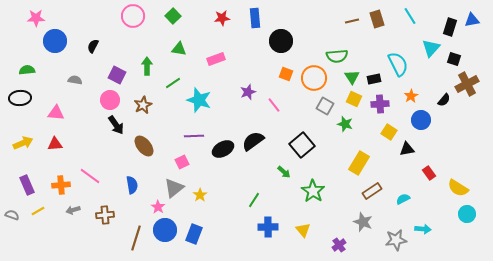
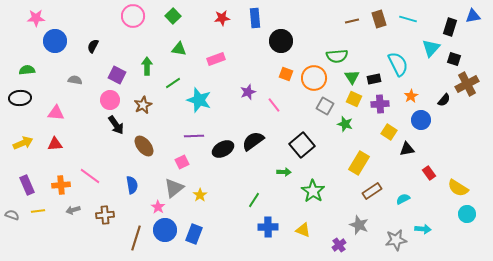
cyan line at (410, 16): moved 2 px left, 3 px down; rotated 42 degrees counterclockwise
brown rectangle at (377, 19): moved 2 px right
blue triangle at (472, 20): moved 1 px right, 4 px up
green arrow at (284, 172): rotated 40 degrees counterclockwise
yellow line at (38, 211): rotated 24 degrees clockwise
gray star at (363, 222): moved 4 px left, 3 px down
yellow triangle at (303, 230): rotated 28 degrees counterclockwise
